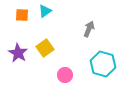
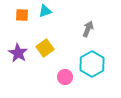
cyan triangle: rotated 16 degrees clockwise
gray arrow: moved 1 px left
cyan hexagon: moved 11 px left; rotated 15 degrees clockwise
pink circle: moved 2 px down
